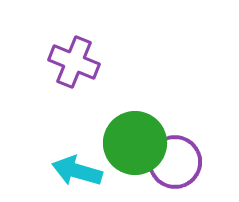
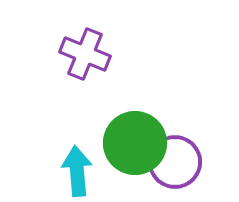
purple cross: moved 11 px right, 8 px up
cyan arrow: rotated 69 degrees clockwise
